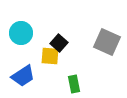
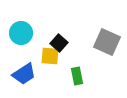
blue trapezoid: moved 1 px right, 2 px up
green rectangle: moved 3 px right, 8 px up
